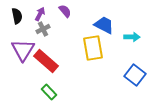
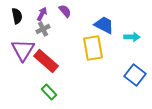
purple arrow: moved 2 px right
